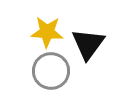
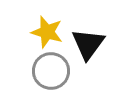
yellow star: rotated 12 degrees clockwise
